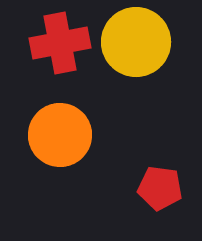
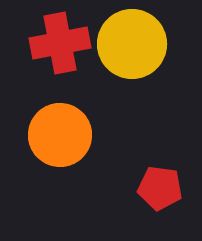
yellow circle: moved 4 px left, 2 px down
